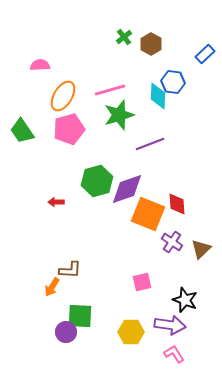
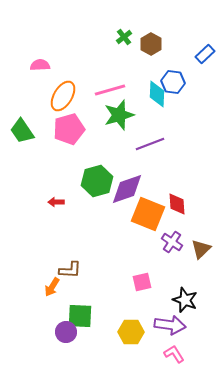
cyan diamond: moved 1 px left, 2 px up
